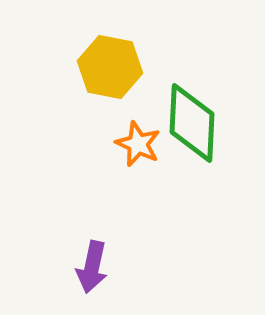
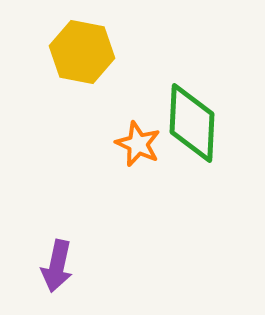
yellow hexagon: moved 28 px left, 15 px up
purple arrow: moved 35 px left, 1 px up
